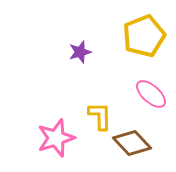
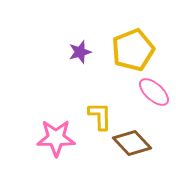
yellow pentagon: moved 11 px left, 14 px down
pink ellipse: moved 3 px right, 2 px up
pink star: rotated 18 degrees clockwise
